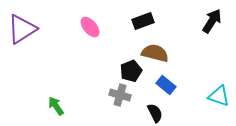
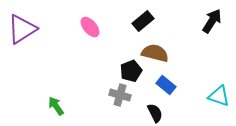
black rectangle: rotated 20 degrees counterclockwise
